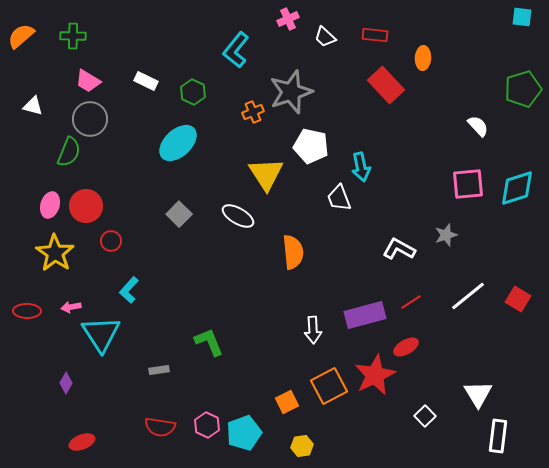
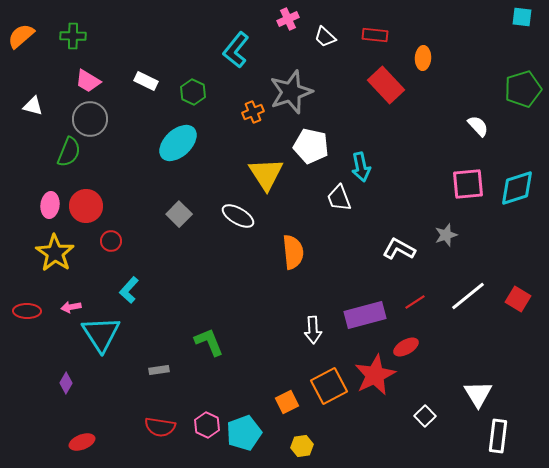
pink ellipse at (50, 205): rotated 10 degrees counterclockwise
red line at (411, 302): moved 4 px right
